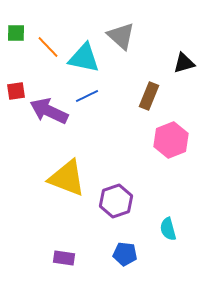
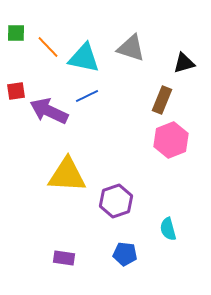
gray triangle: moved 10 px right, 12 px down; rotated 24 degrees counterclockwise
brown rectangle: moved 13 px right, 4 px down
yellow triangle: moved 3 px up; rotated 18 degrees counterclockwise
